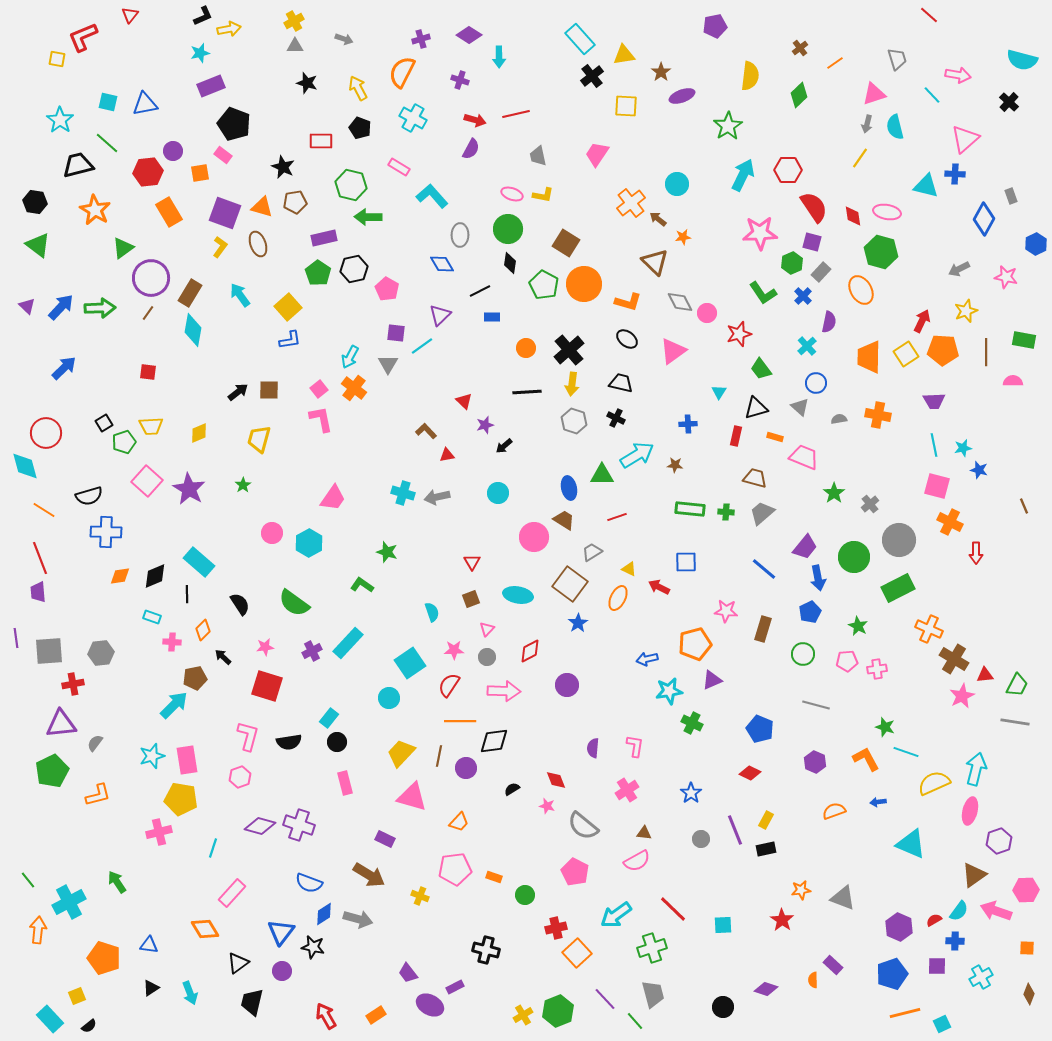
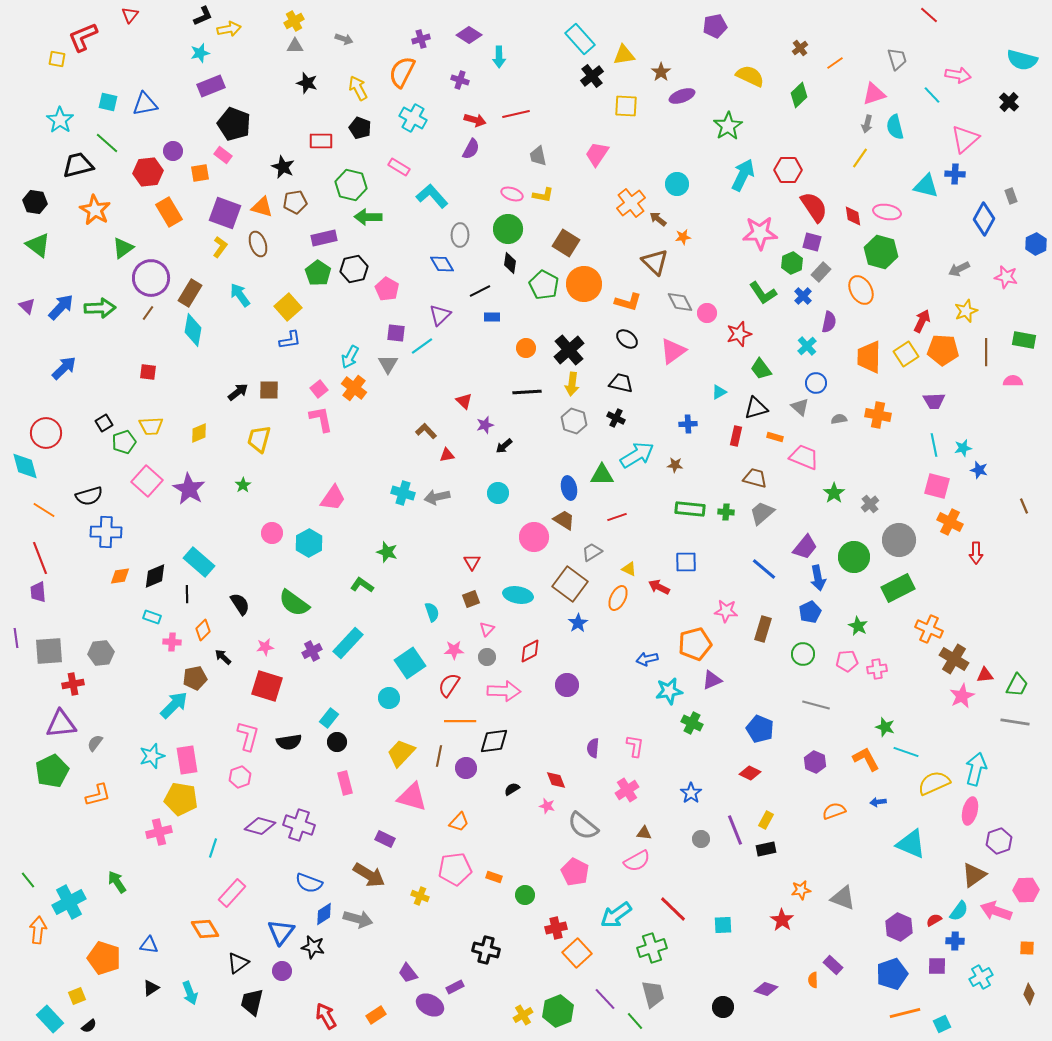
yellow semicircle at (750, 76): rotated 72 degrees counterclockwise
cyan triangle at (719, 392): rotated 28 degrees clockwise
